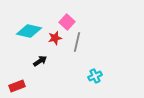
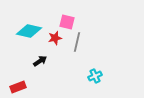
pink square: rotated 28 degrees counterclockwise
red rectangle: moved 1 px right, 1 px down
